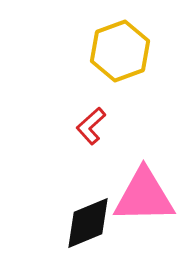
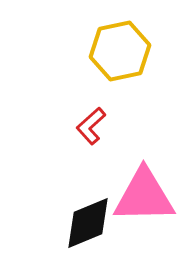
yellow hexagon: rotated 8 degrees clockwise
